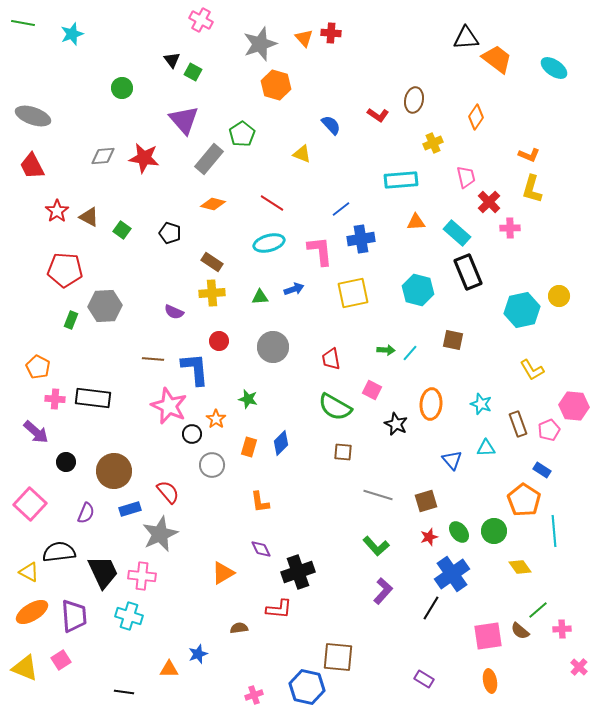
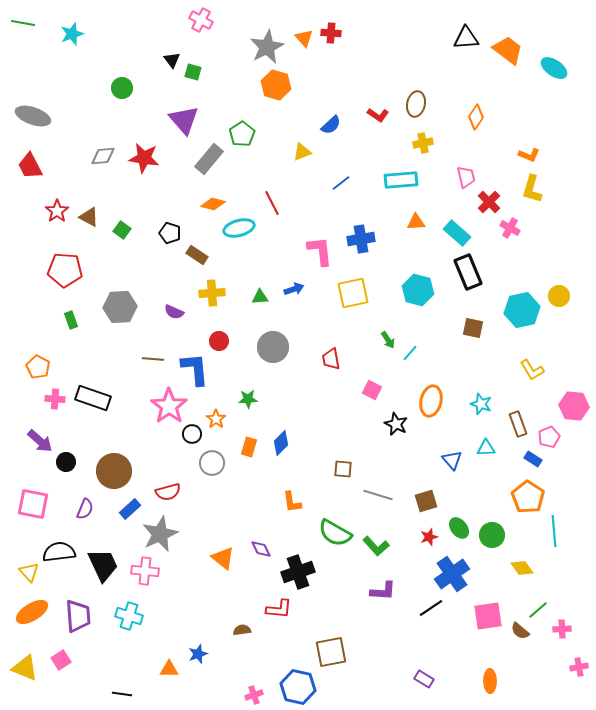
gray star at (260, 44): moved 7 px right, 3 px down; rotated 8 degrees counterclockwise
orange trapezoid at (497, 59): moved 11 px right, 9 px up
green square at (193, 72): rotated 12 degrees counterclockwise
brown ellipse at (414, 100): moved 2 px right, 4 px down
blue semicircle at (331, 125): rotated 90 degrees clockwise
yellow cross at (433, 143): moved 10 px left; rotated 12 degrees clockwise
yellow triangle at (302, 154): moved 2 px up; rotated 42 degrees counterclockwise
red trapezoid at (32, 166): moved 2 px left
red line at (272, 203): rotated 30 degrees clockwise
blue line at (341, 209): moved 26 px up
pink cross at (510, 228): rotated 30 degrees clockwise
cyan ellipse at (269, 243): moved 30 px left, 15 px up
brown rectangle at (212, 262): moved 15 px left, 7 px up
gray hexagon at (105, 306): moved 15 px right, 1 px down
green rectangle at (71, 320): rotated 42 degrees counterclockwise
brown square at (453, 340): moved 20 px right, 12 px up
green arrow at (386, 350): moved 2 px right, 10 px up; rotated 54 degrees clockwise
black rectangle at (93, 398): rotated 12 degrees clockwise
green star at (248, 399): rotated 18 degrees counterclockwise
orange ellipse at (431, 404): moved 3 px up; rotated 8 degrees clockwise
pink star at (169, 406): rotated 12 degrees clockwise
green semicircle at (335, 407): moved 126 px down
pink pentagon at (549, 430): moved 7 px down
purple arrow at (36, 432): moved 4 px right, 9 px down
brown square at (343, 452): moved 17 px down
gray circle at (212, 465): moved 2 px up
blue rectangle at (542, 470): moved 9 px left, 11 px up
red semicircle at (168, 492): rotated 115 degrees clockwise
orange pentagon at (524, 500): moved 4 px right, 3 px up
orange L-shape at (260, 502): moved 32 px right
pink square at (30, 504): moved 3 px right; rotated 32 degrees counterclockwise
blue rectangle at (130, 509): rotated 25 degrees counterclockwise
purple semicircle at (86, 513): moved 1 px left, 4 px up
green circle at (494, 531): moved 2 px left, 4 px down
green ellipse at (459, 532): moved 4 px up
yellow diamond at (520, 567): moved 2 px right, 1 px down
yellow triangle at (29, 572): rotated 20 degrees clockwise
black trapezoid at (103, 572): moved 7 px up
orange triangle at (223, 573): moved 15 px up; rotated 50 degrees counterclockwise
pink cross at (142, 576): moved 3 px right, 5 px up
purple L-shape at (383, 591): rotated 52 degrees clockwise
black line at (431, 608): rotated 25 degrees clockwise
purple trapezoid at (74, 616): moved 4 px right
brown semicircle at (239, 628): moved 3 px right, 2 px down
pink square at (488, 636): moved 20 px up
brown square at (338, 657): moved 7 px left, 5 px up; rotated 16 degrees counterclockwise
pink cross at (579, 667): rotated 36 degrees clockwise
orange ellipse at (490, 681): rotated 10 degrees clockwise
blue hexagon at (307, 687): moved 9 px left
black line at (124, 692): moved 2 px left, 2 px down
